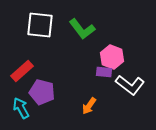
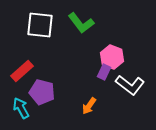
green L-shape: moved 1 px left, 6 px up
purple rectangle: rotated 70 degrees counterclockwise
